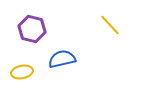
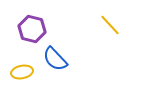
blue semicircle: moved 7 px left; rotated 120 degrees counterclockwise
